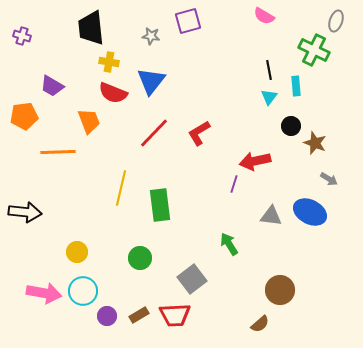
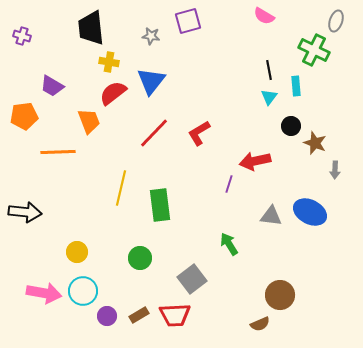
red semicircle: rotated 120 degrees clockwise
gray arrow: moved 6 px right, 9 px up; rotated 60 degrees clockwise
purple line: moved 5 px left
brown circle: moved 5 px down
brown semicircle: rotated 18 degrees clockwise
